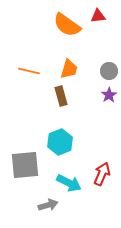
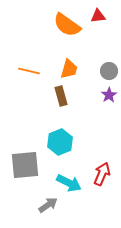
gray arrow: rotated 18 degrees counterclockwise
